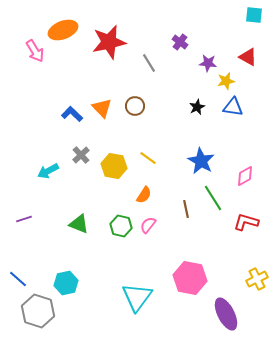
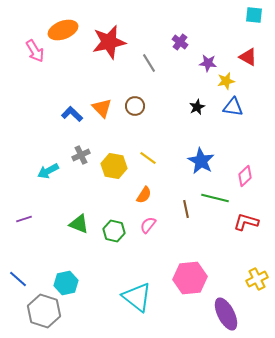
gray cross: rotated 18 degrees clockwise
pink diamond: rotated 15 degrees counterclockwise
green line: moved 2 px right; rotated 44 degrees counterclockwise
green hexagon: moved 7 px left, 5 px down
pink hexagon: rotated 16 degrees counterclockwise
cyan triangle: rotated 28 degrees counterclockwise
gray hexagon: moved 6 px right
